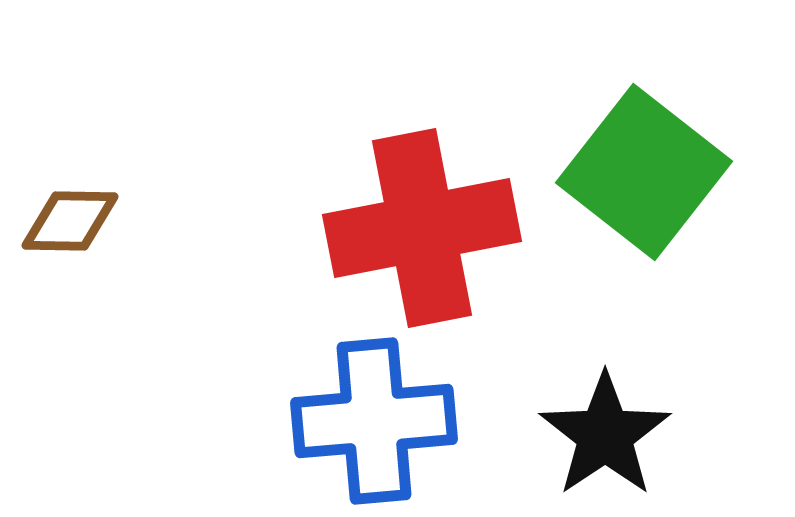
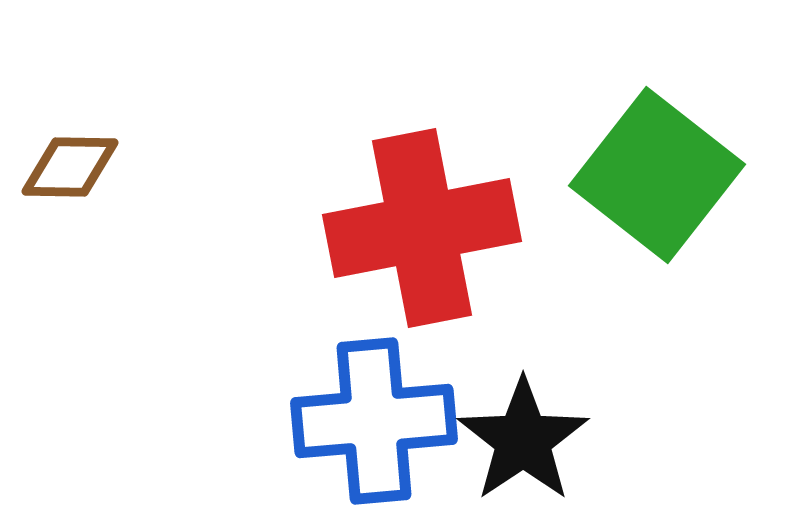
green square: moved 13 px right, 3 px down
brown diamond: moved 54 px up
black star: moved 82 px left, 5 px down
